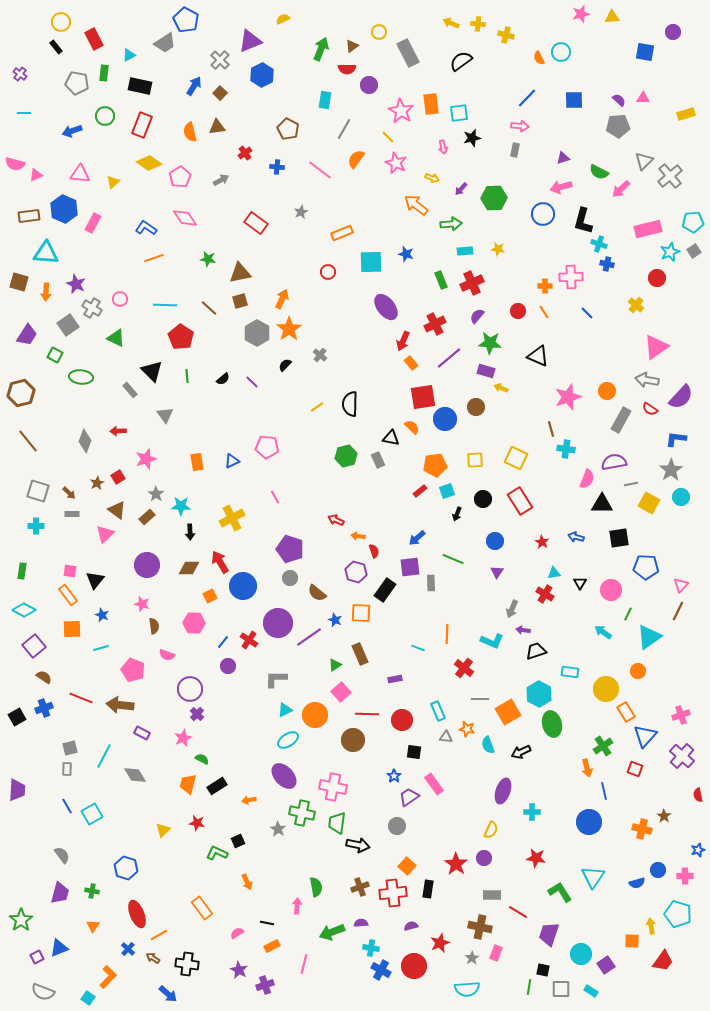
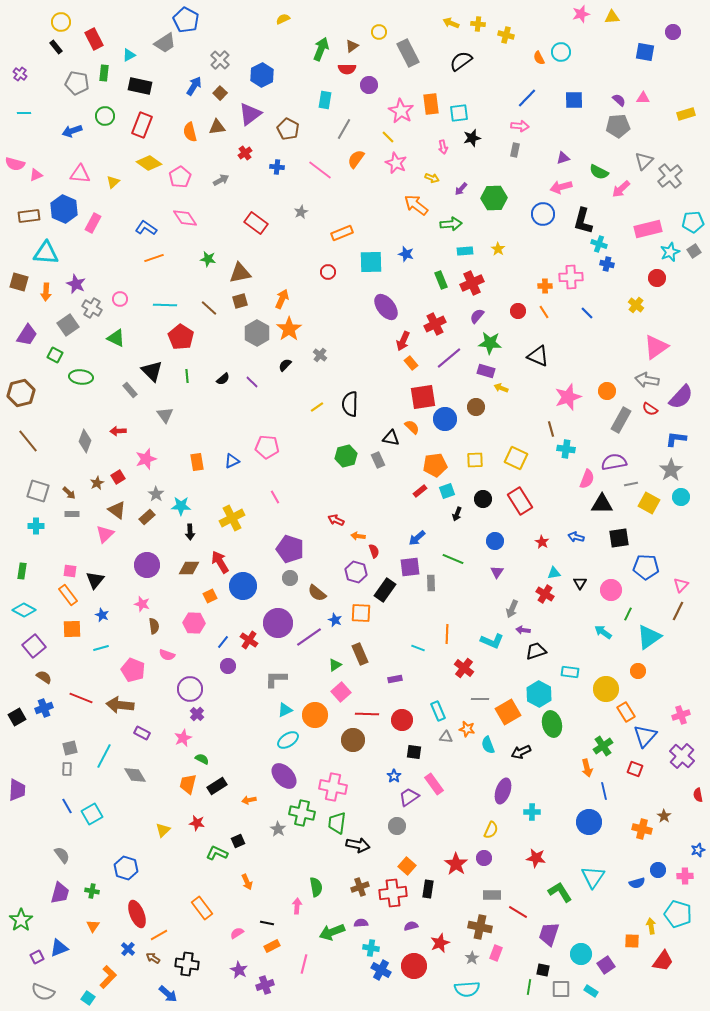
purple triangle at (250, 41): moved 73 px down; rotated 15 degrees counterclockwise
yellow star at (498, 249): rotated 24 degrees clockwise
